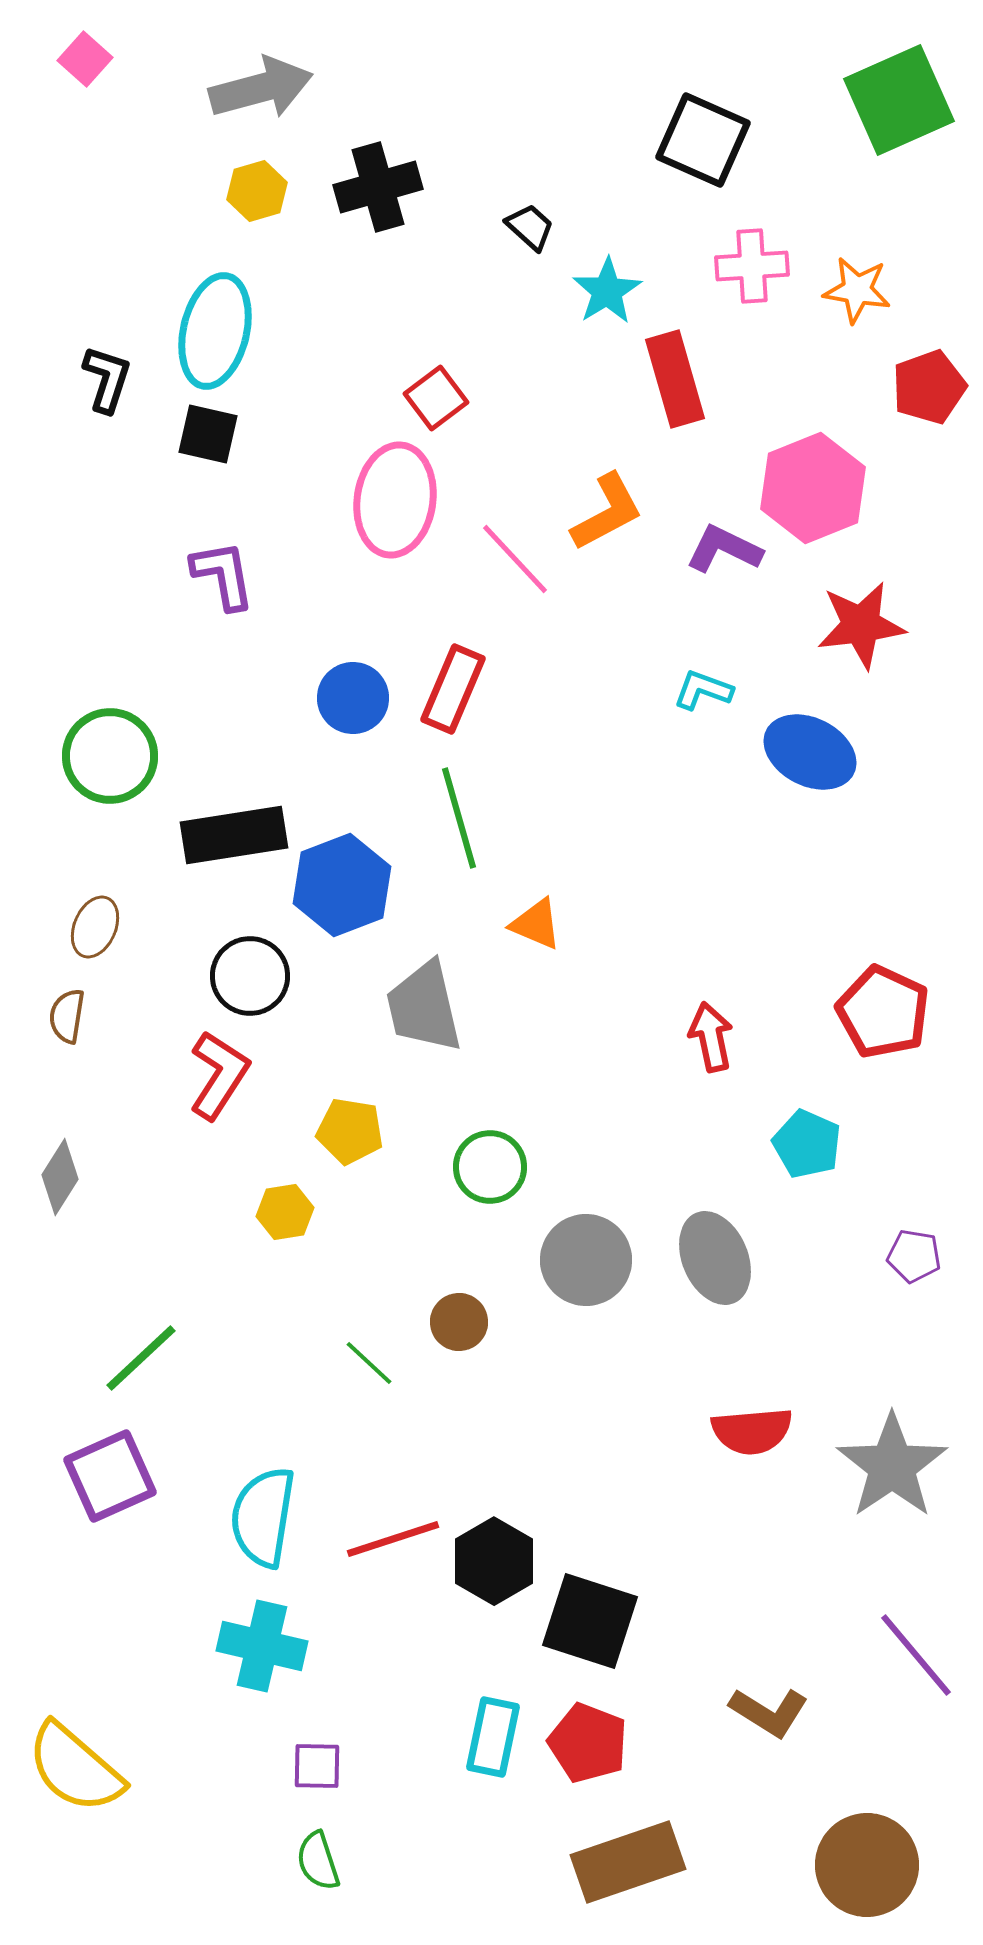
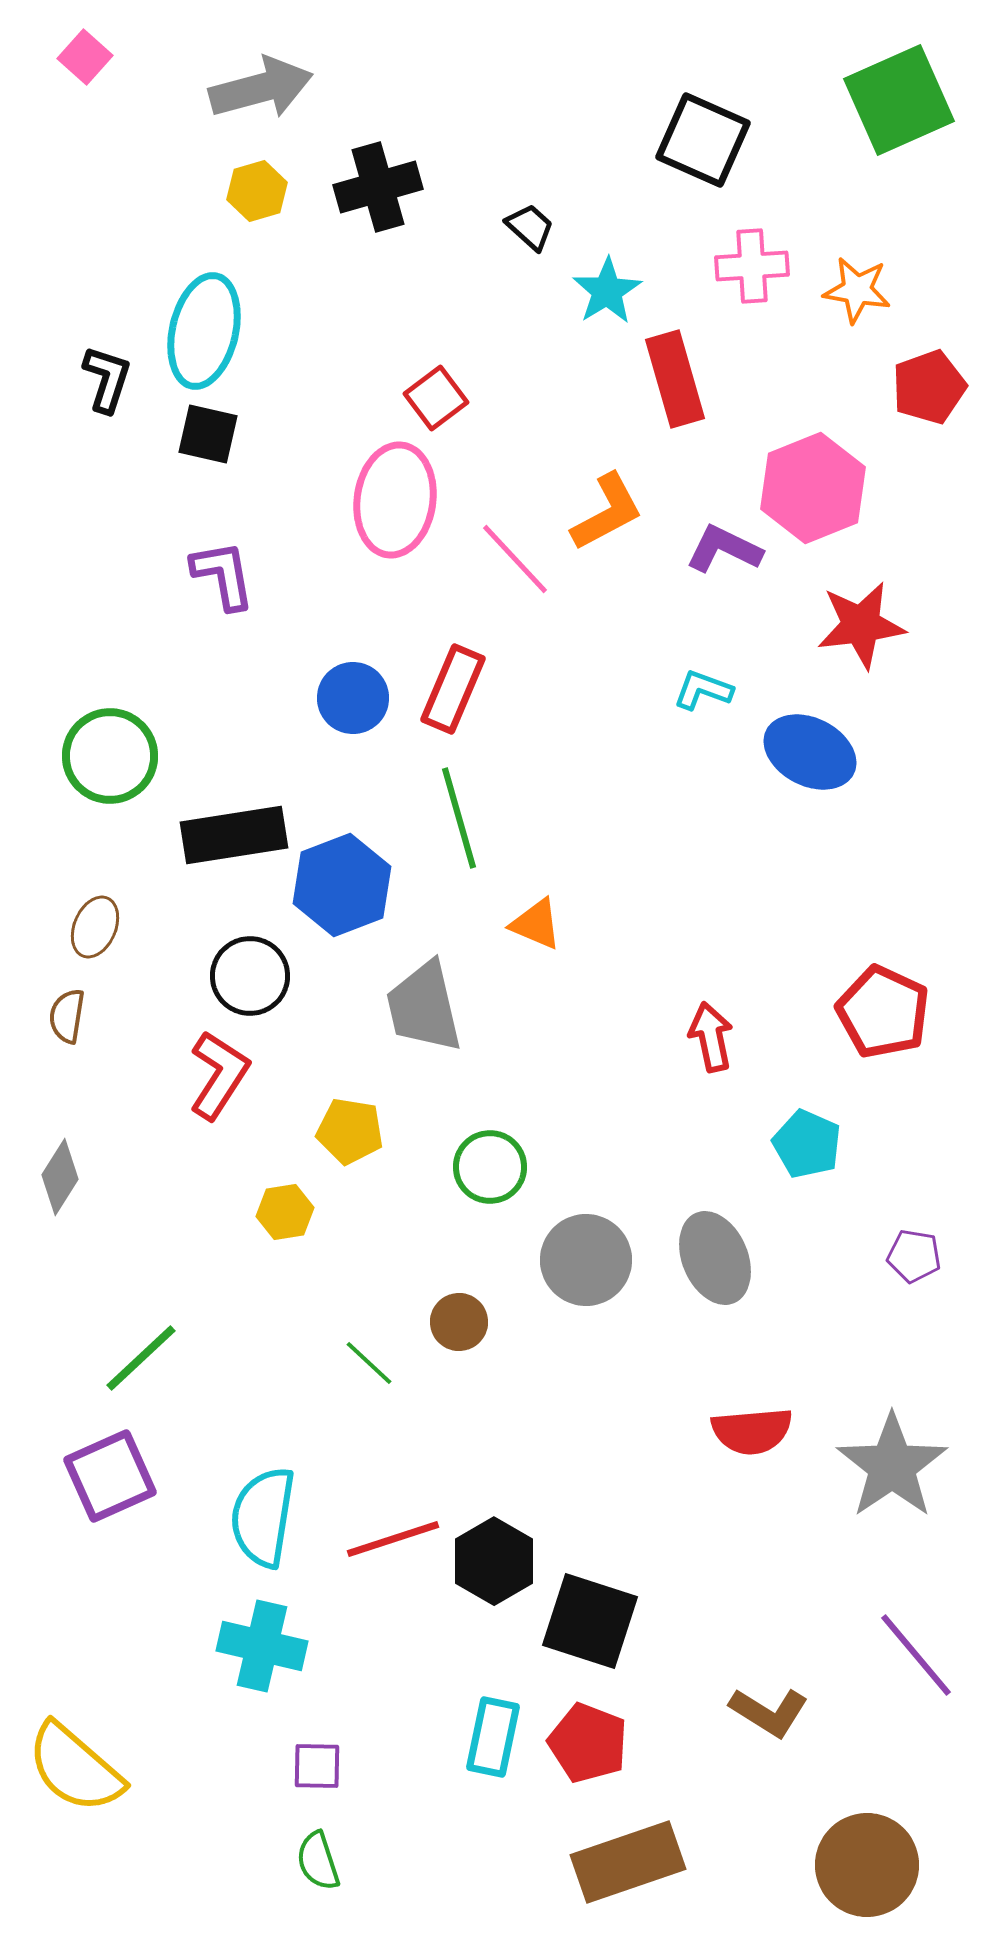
pink square at (85, 59): moved 2 px up
cyan ellipse at (215, 331): moved 11 px left
